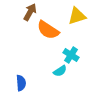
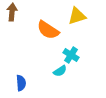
brown arrow: moved 18 px left; rotated 24 degrees counterclockwise
